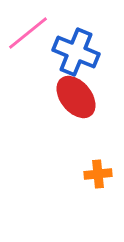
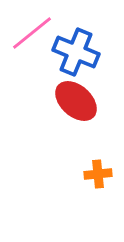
pink line: moved 4 px right
red ellipse: moved 4 px down; rotated 9 degrees counterclockwise
